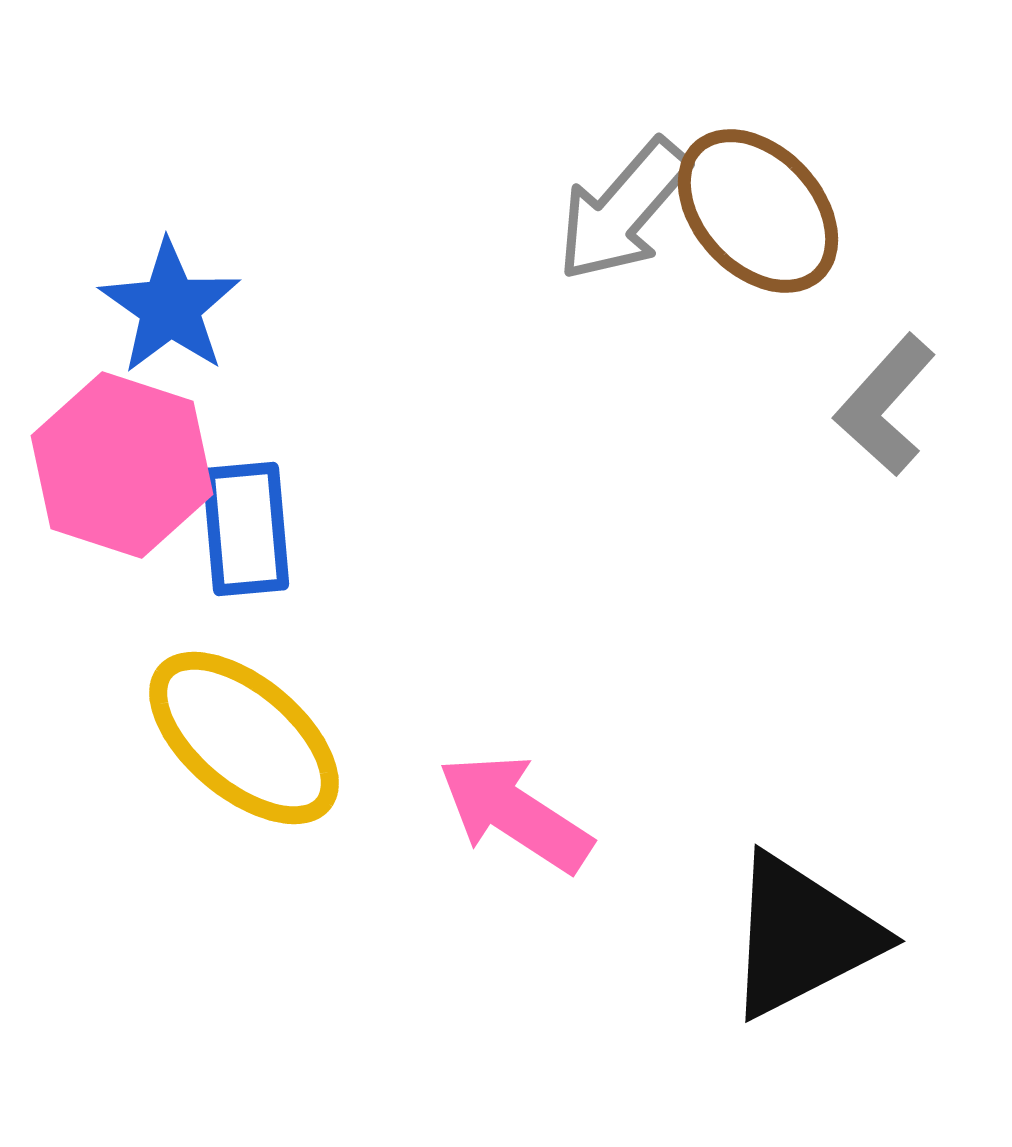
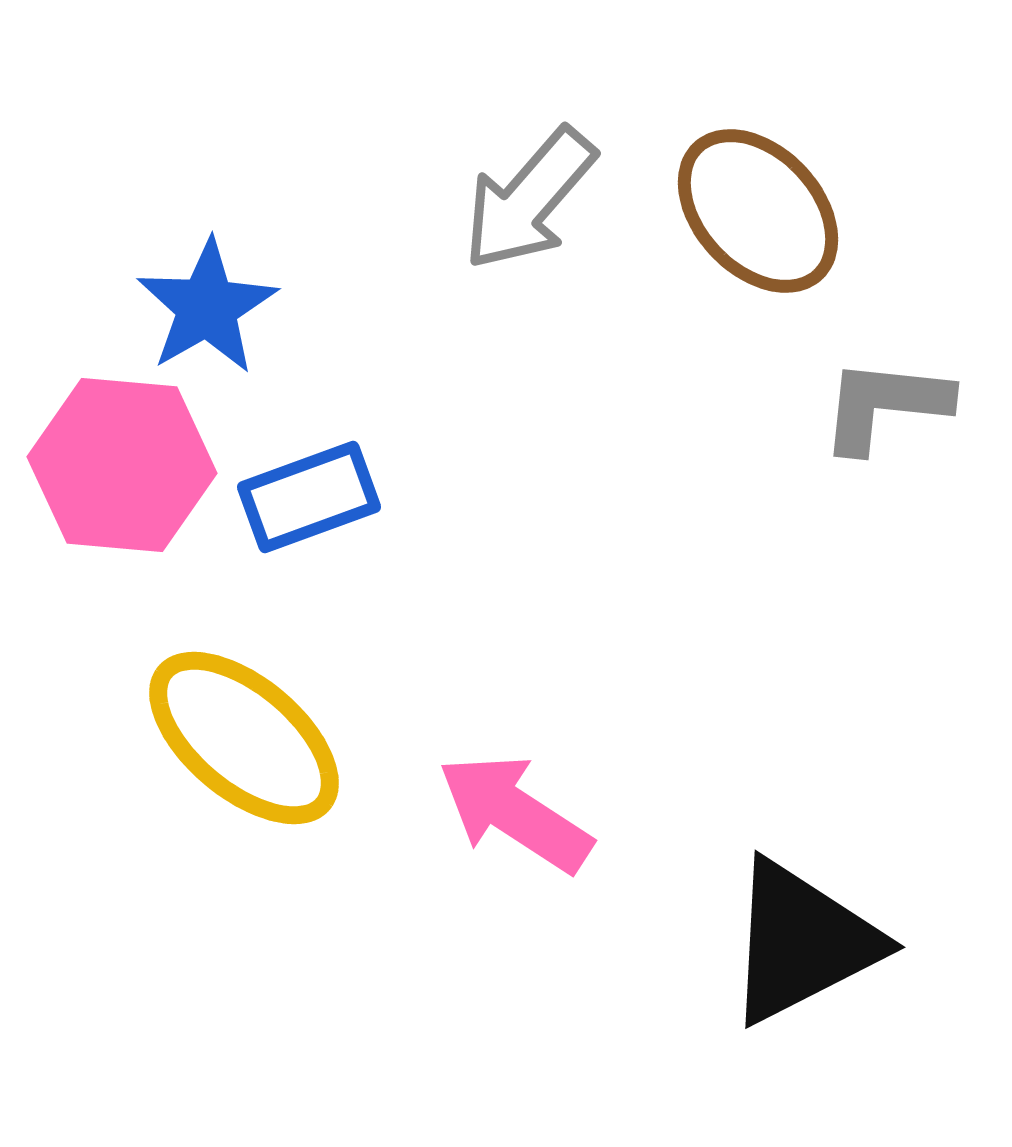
gray arrow: moved 94 px left, 11 px up
blue star: moved 37 px right; rotated 7 degrees clockwise
gray L-shape: rotated 54 degrees clockwise
pink hexagon: rotated 13 degrees counterclockwise
blue rectangle: moved 63 px right, 32 px up; rotated 75 degrees clockwise
black triangle: moved 6 px down
